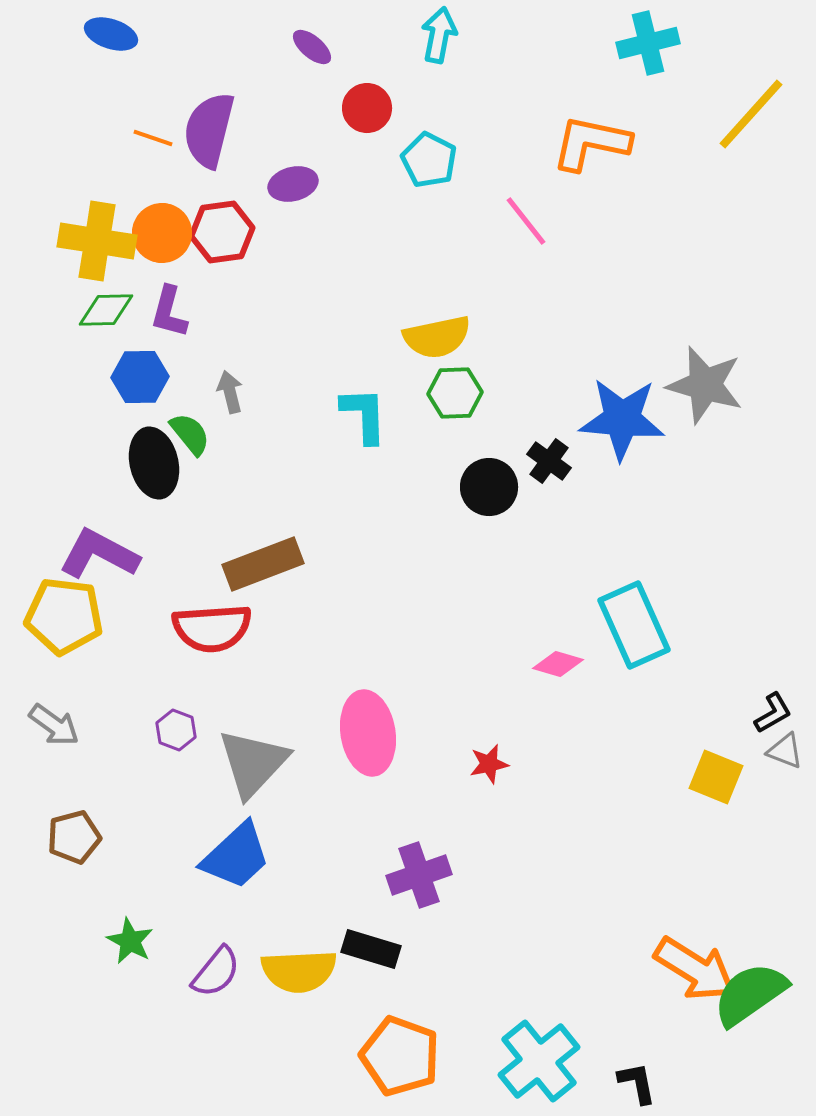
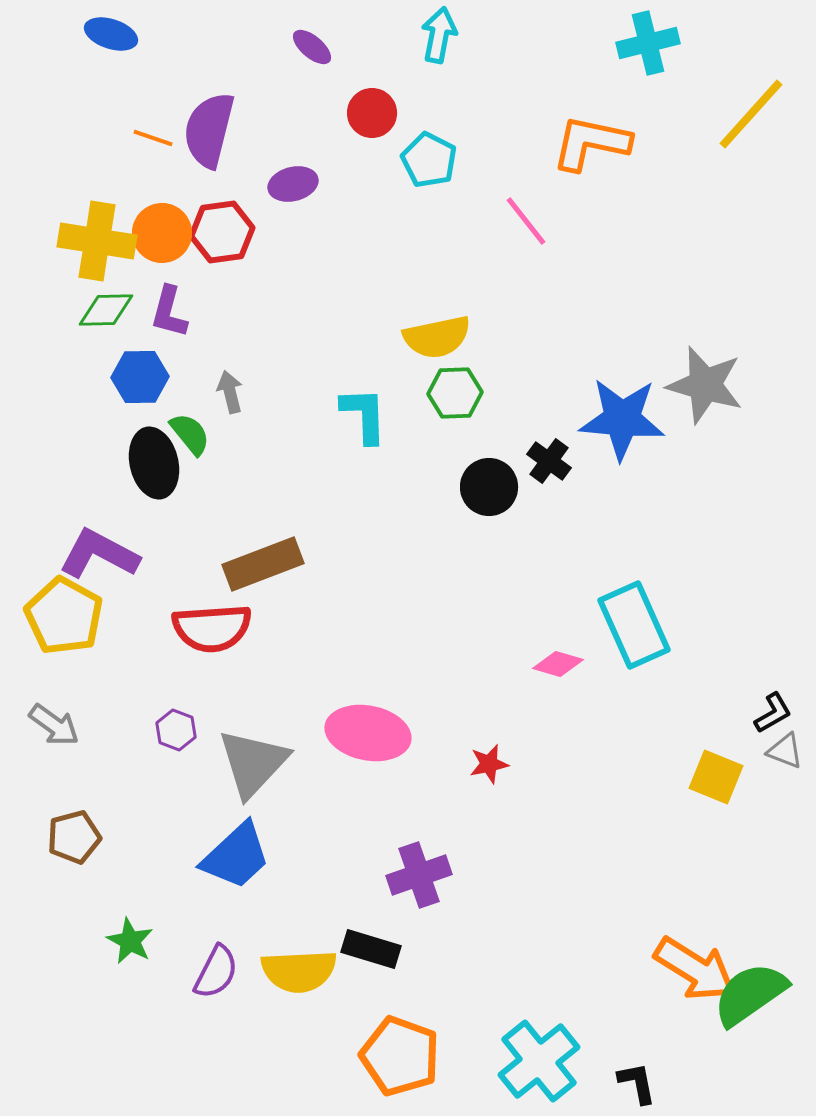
red circle at (367, 108): moved 5 px right, 5 px down
yellow pentagon at (64, 616): rotated 22 degrees clockwise
pink ellipse at (368, 733): rotated 70 degrees counterclockwise
purple semicircle at (216, 972): rotated 12 degrees counterclockwise
